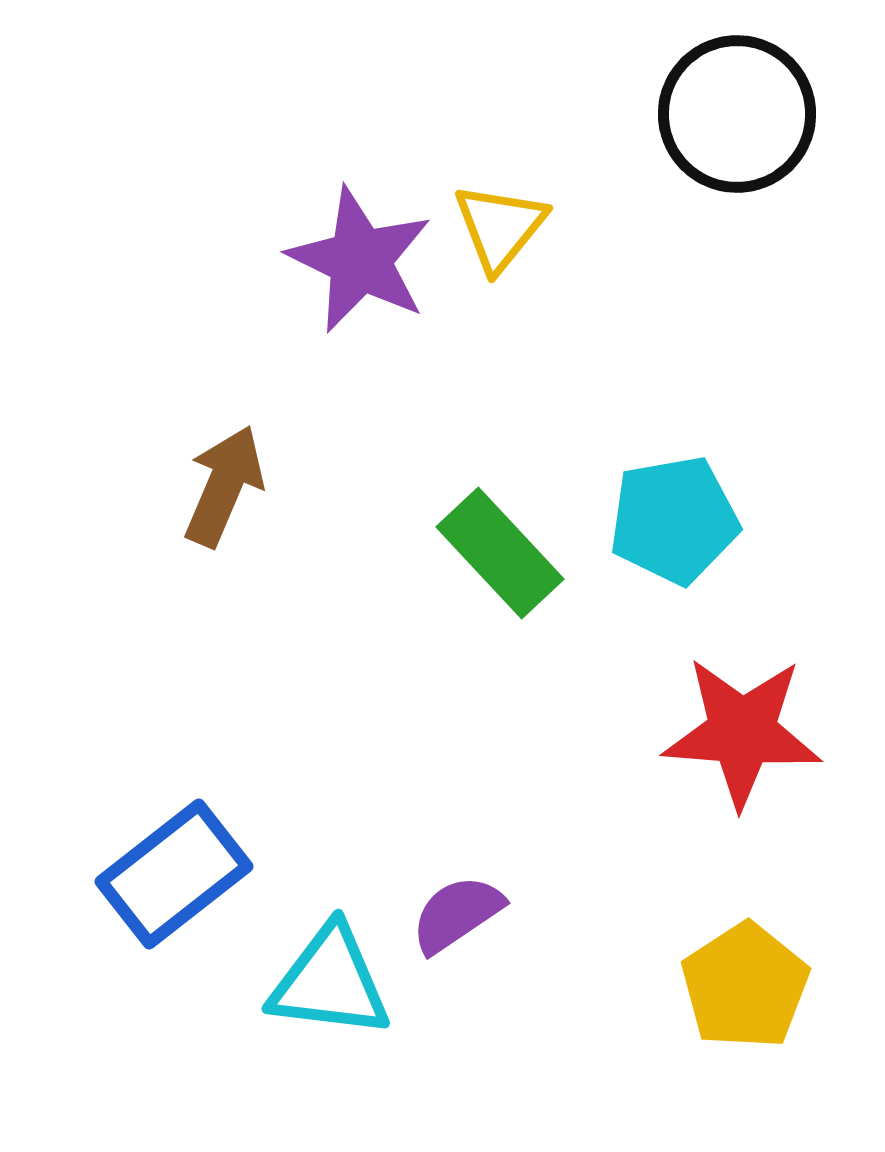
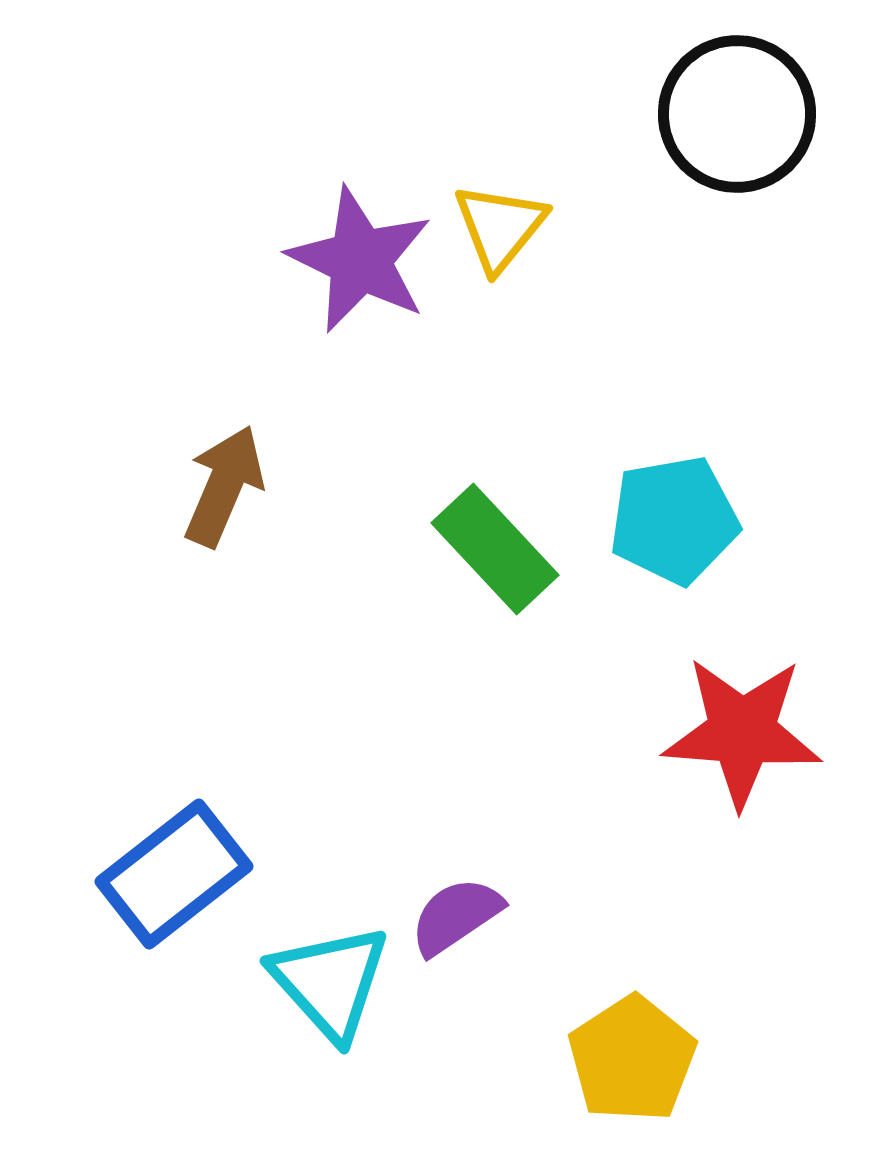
green rectangle: moved 5 px left, 4 px up
purple semicircle: moved 1 px left, 2 px down
cyan triangle: rotated 41 degrees clockwise
yellow pentagon: moved 113 px left, 73 px down
